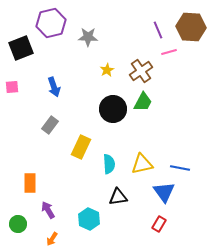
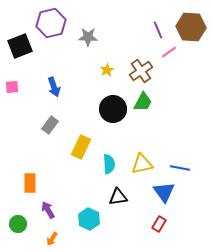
black square: moved 1 px left, 2 px up
pink line: rotated 21 degrees counterclockwise
